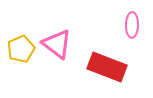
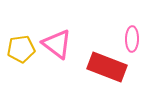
pink ellipse: moved 14 px down
yellow pentagon: rotated 16 degrees clockwise
